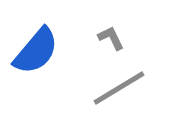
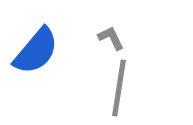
gray line: rotated 50 degrees counterclockwise
